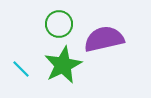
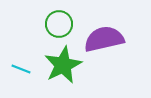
cyan line: rotated 24 degrees counterclockwise
